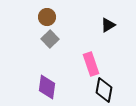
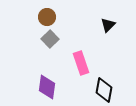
black triangle: rotated 14 degrees counterclockwise
pink rectangle: moved 10 px left, 1 px up
